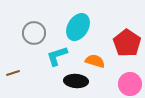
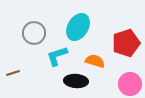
red pentagon: moved 1 px left; rotated 20 degrees clockwise
